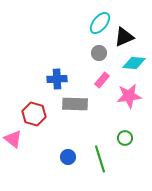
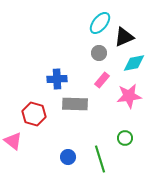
cyan diamond: rotated 15 degrees counterclockwise
pink triangle: moved 2 px down
